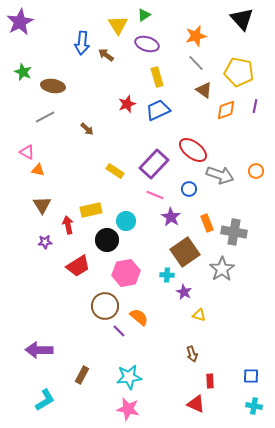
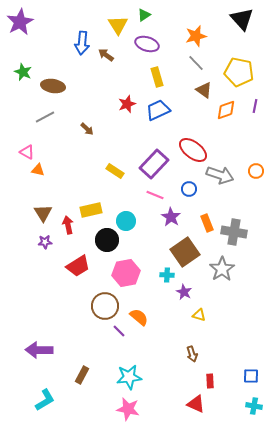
brown triangle at (42, 205): moved 1 px right, 8 px down
